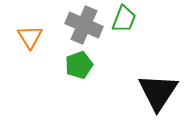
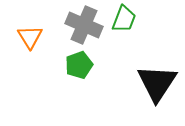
black triangle: moved 1 px left, 9 px up
